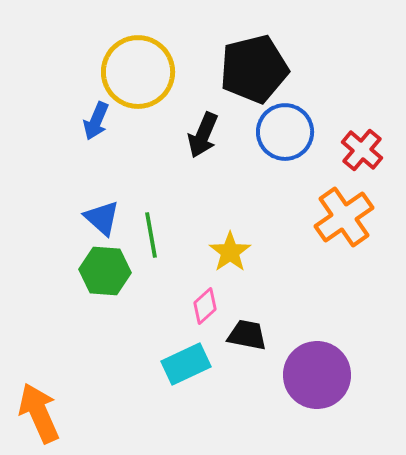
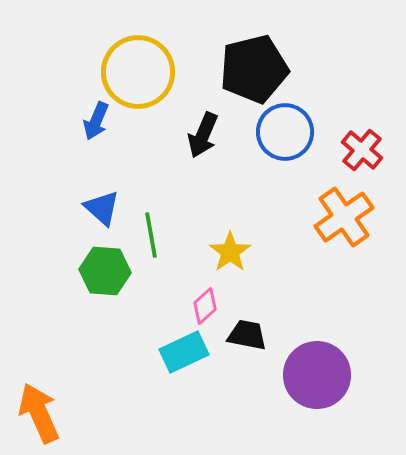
blue triangle: moved 10 px up
cyan rectangle: moved 2 px left, 12 px up
